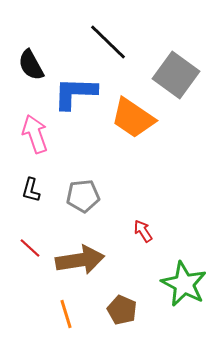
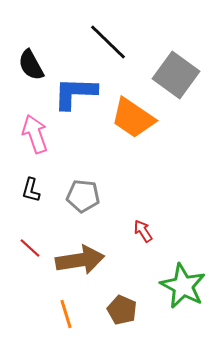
gray pentagon: rotated 12 degrees clockwise
green star: moved 1 px left, 2 px down
